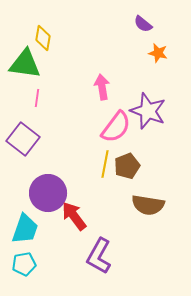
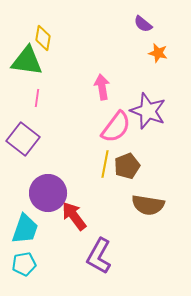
green triangle: moved 2 px right, 3 px up
